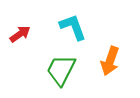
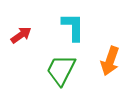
cyan L-shape: rotated 20 degrees clockwise
red arrow: moved 1 px right, 1 px down
